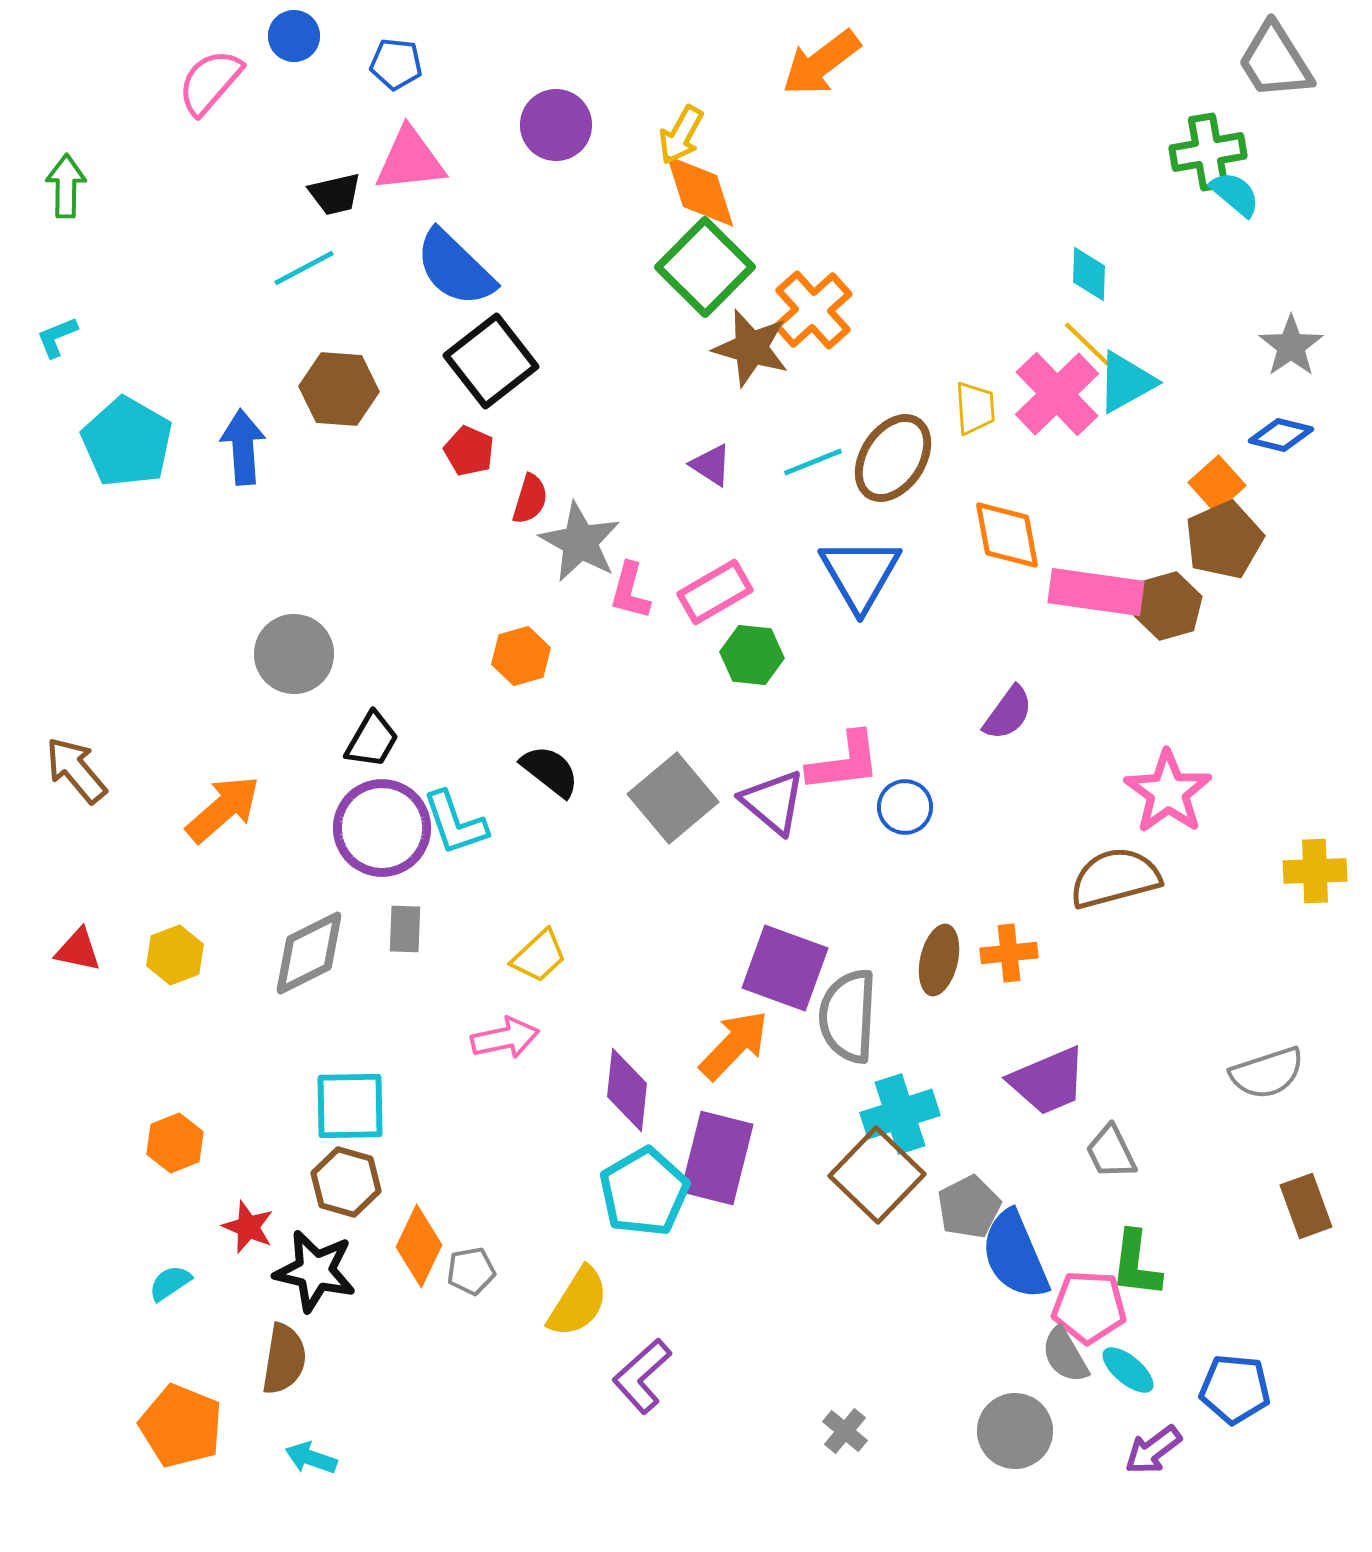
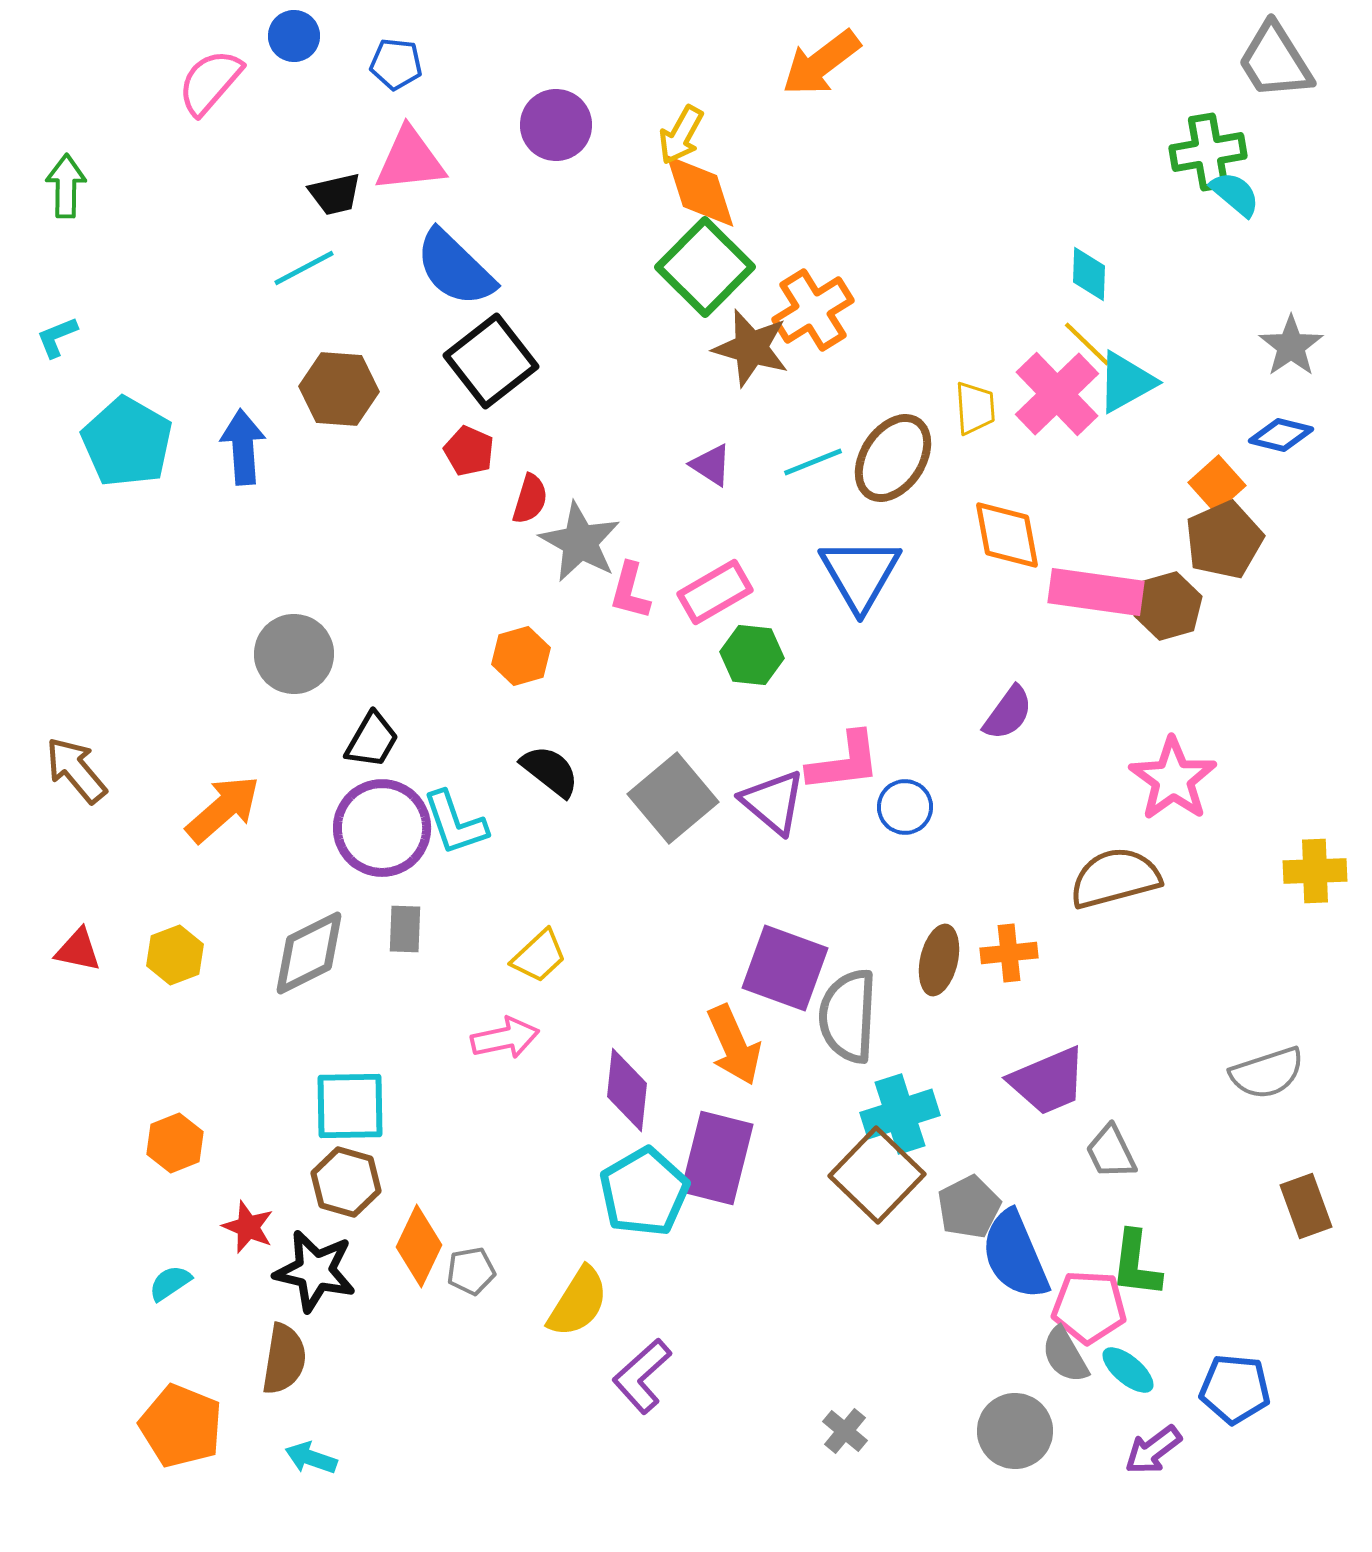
orange cross at (813, 310): rotated 10 degrees clockwise
pink star at (1168, 792): moved 5 px right, 13 px up
orange arrow at (734, 1045): rotated 112 degrees clockwise
